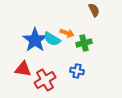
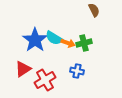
orange arrow: moved 1 px right, 10 px down
cyan semicircle: moved 2 px right, 1 px up
red triangle: rotated 42 degrees counterclockwise
